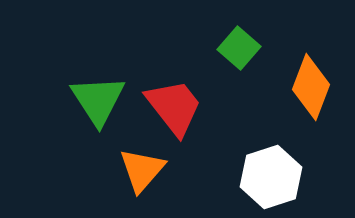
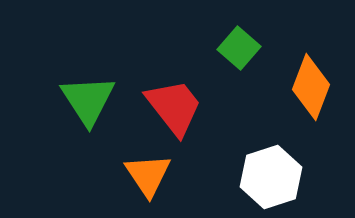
green triangle: moved 10 px left
orange triangle: moved 6 px right, 5 px down; rotated 15 degrees counterclockwise
